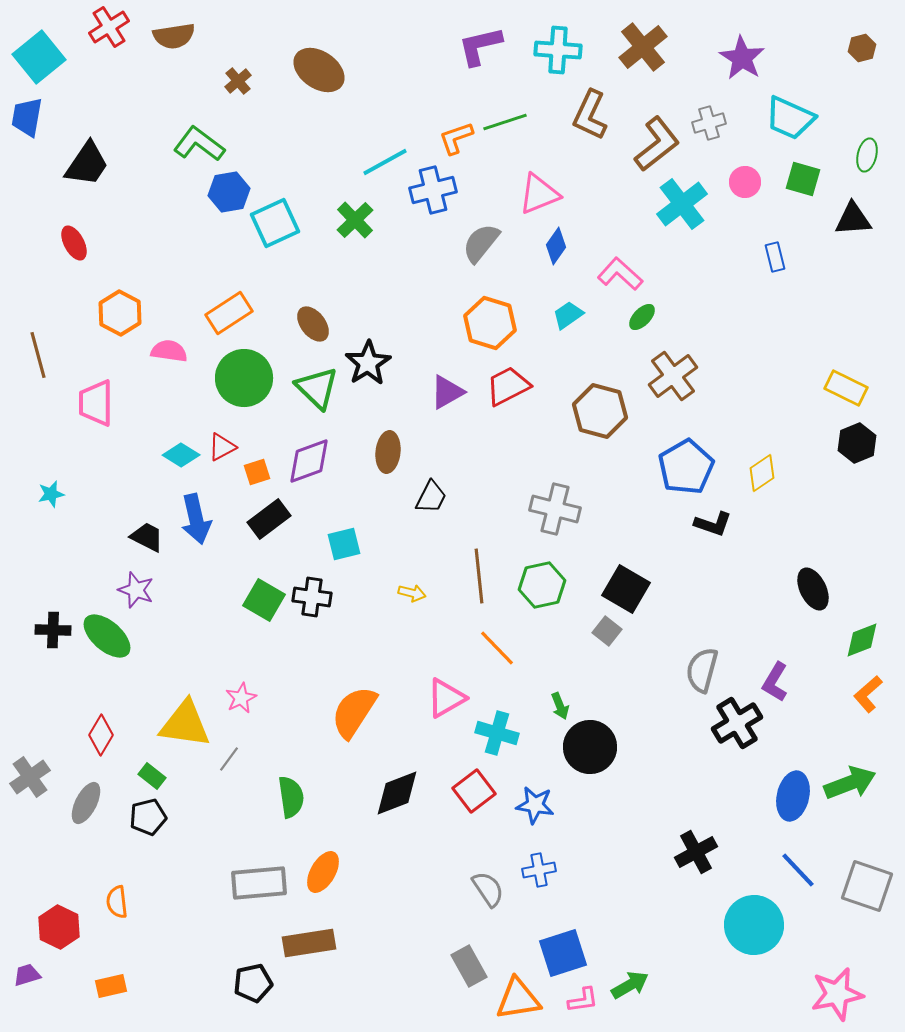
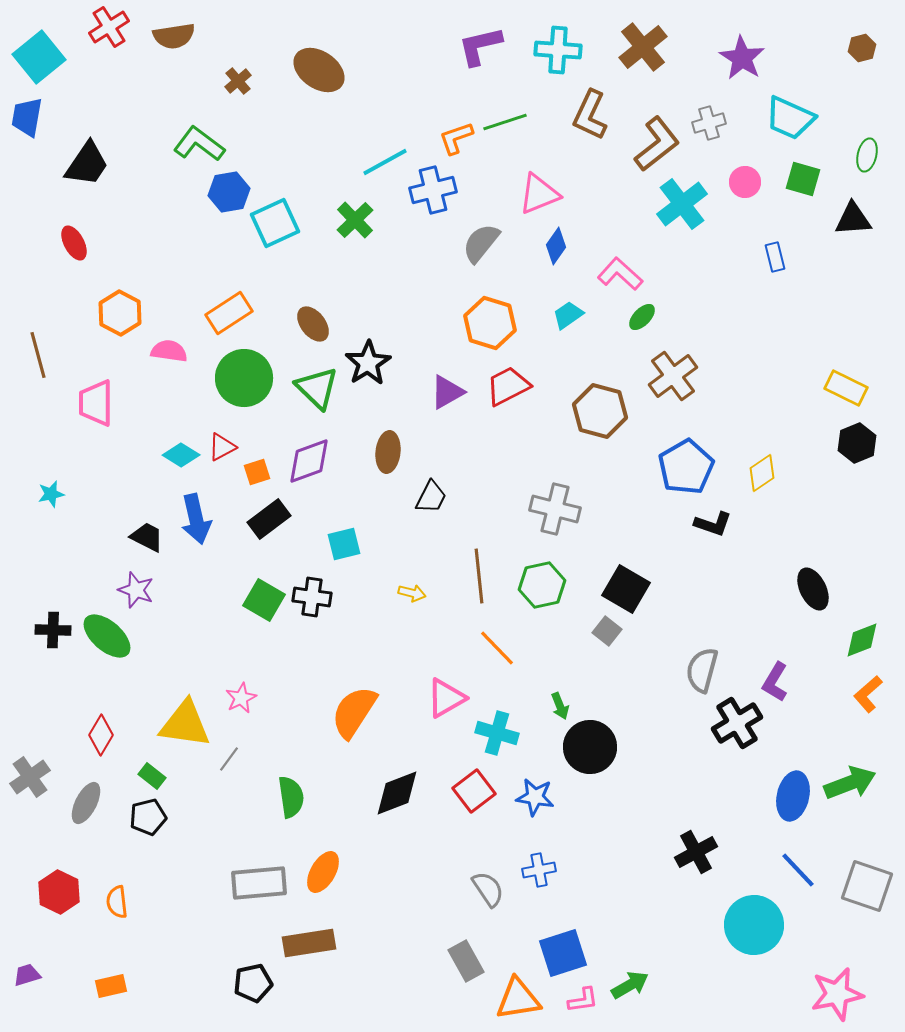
blue star at (535, 805): moved 8 px up
red hexagon at (59, 927): moved 35 px up
gray rectangle at (469, 966): moved 3 px left, 5 px up
